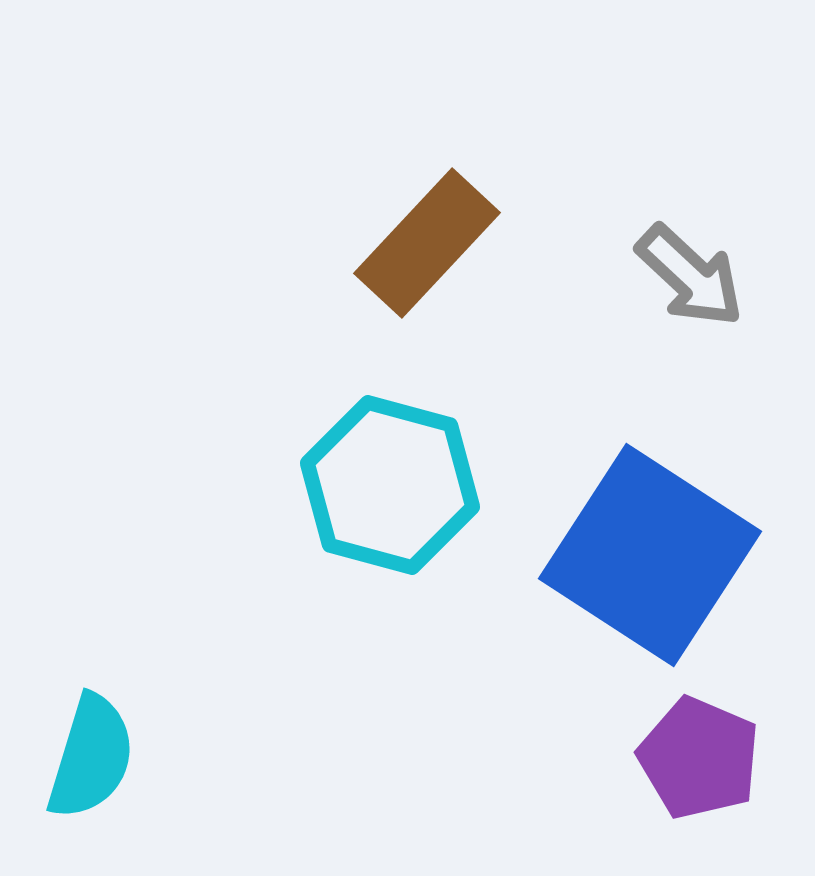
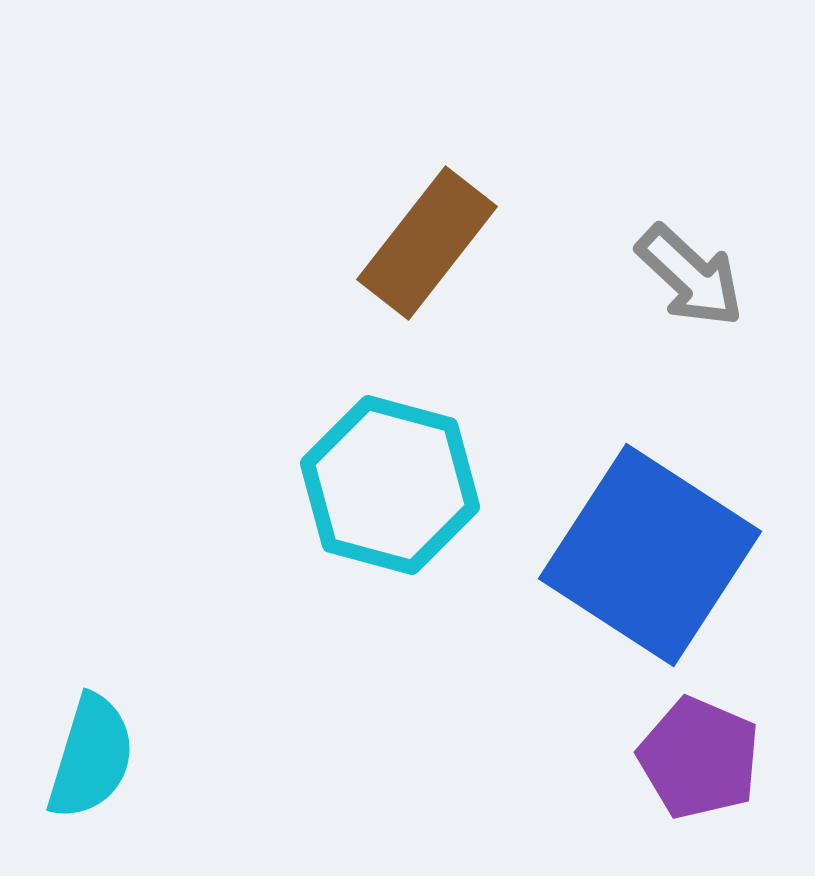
brown rectangle: rotated 5 degrees counterclockwise
